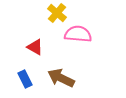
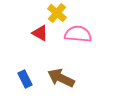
red triangle: moved 5 px right, 14 px up
